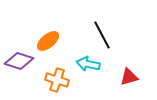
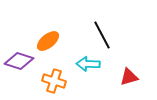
cyan arrow: rotated 10 degrees counterclockwise
orange cross: moved 3 px left, 1 px down
